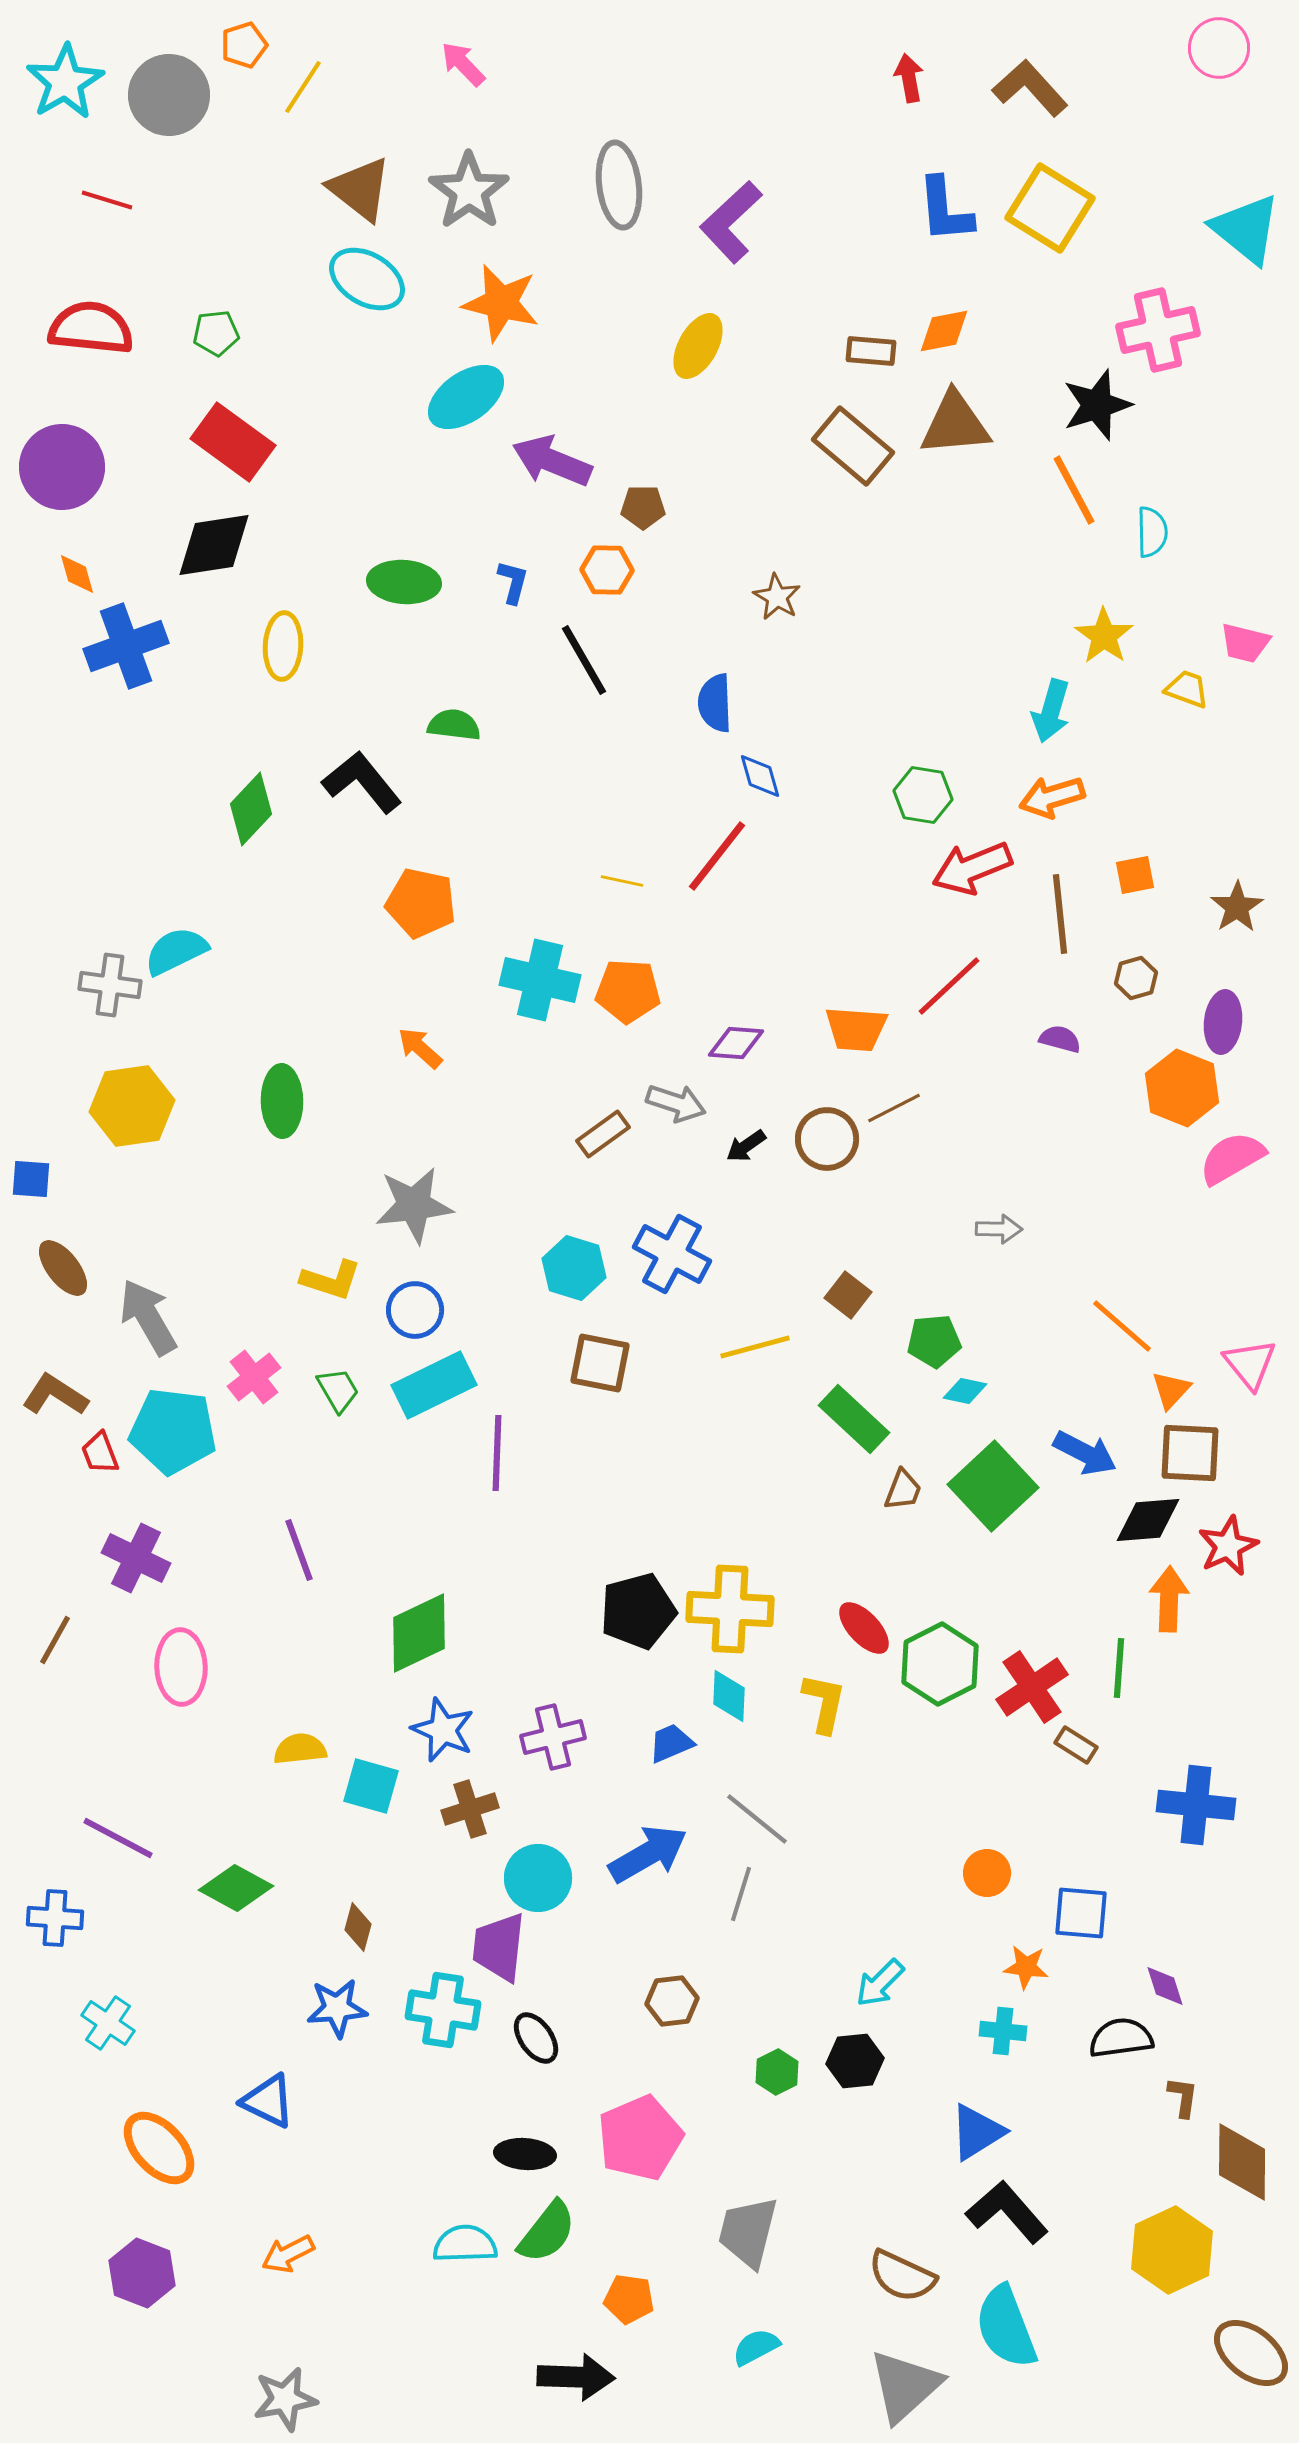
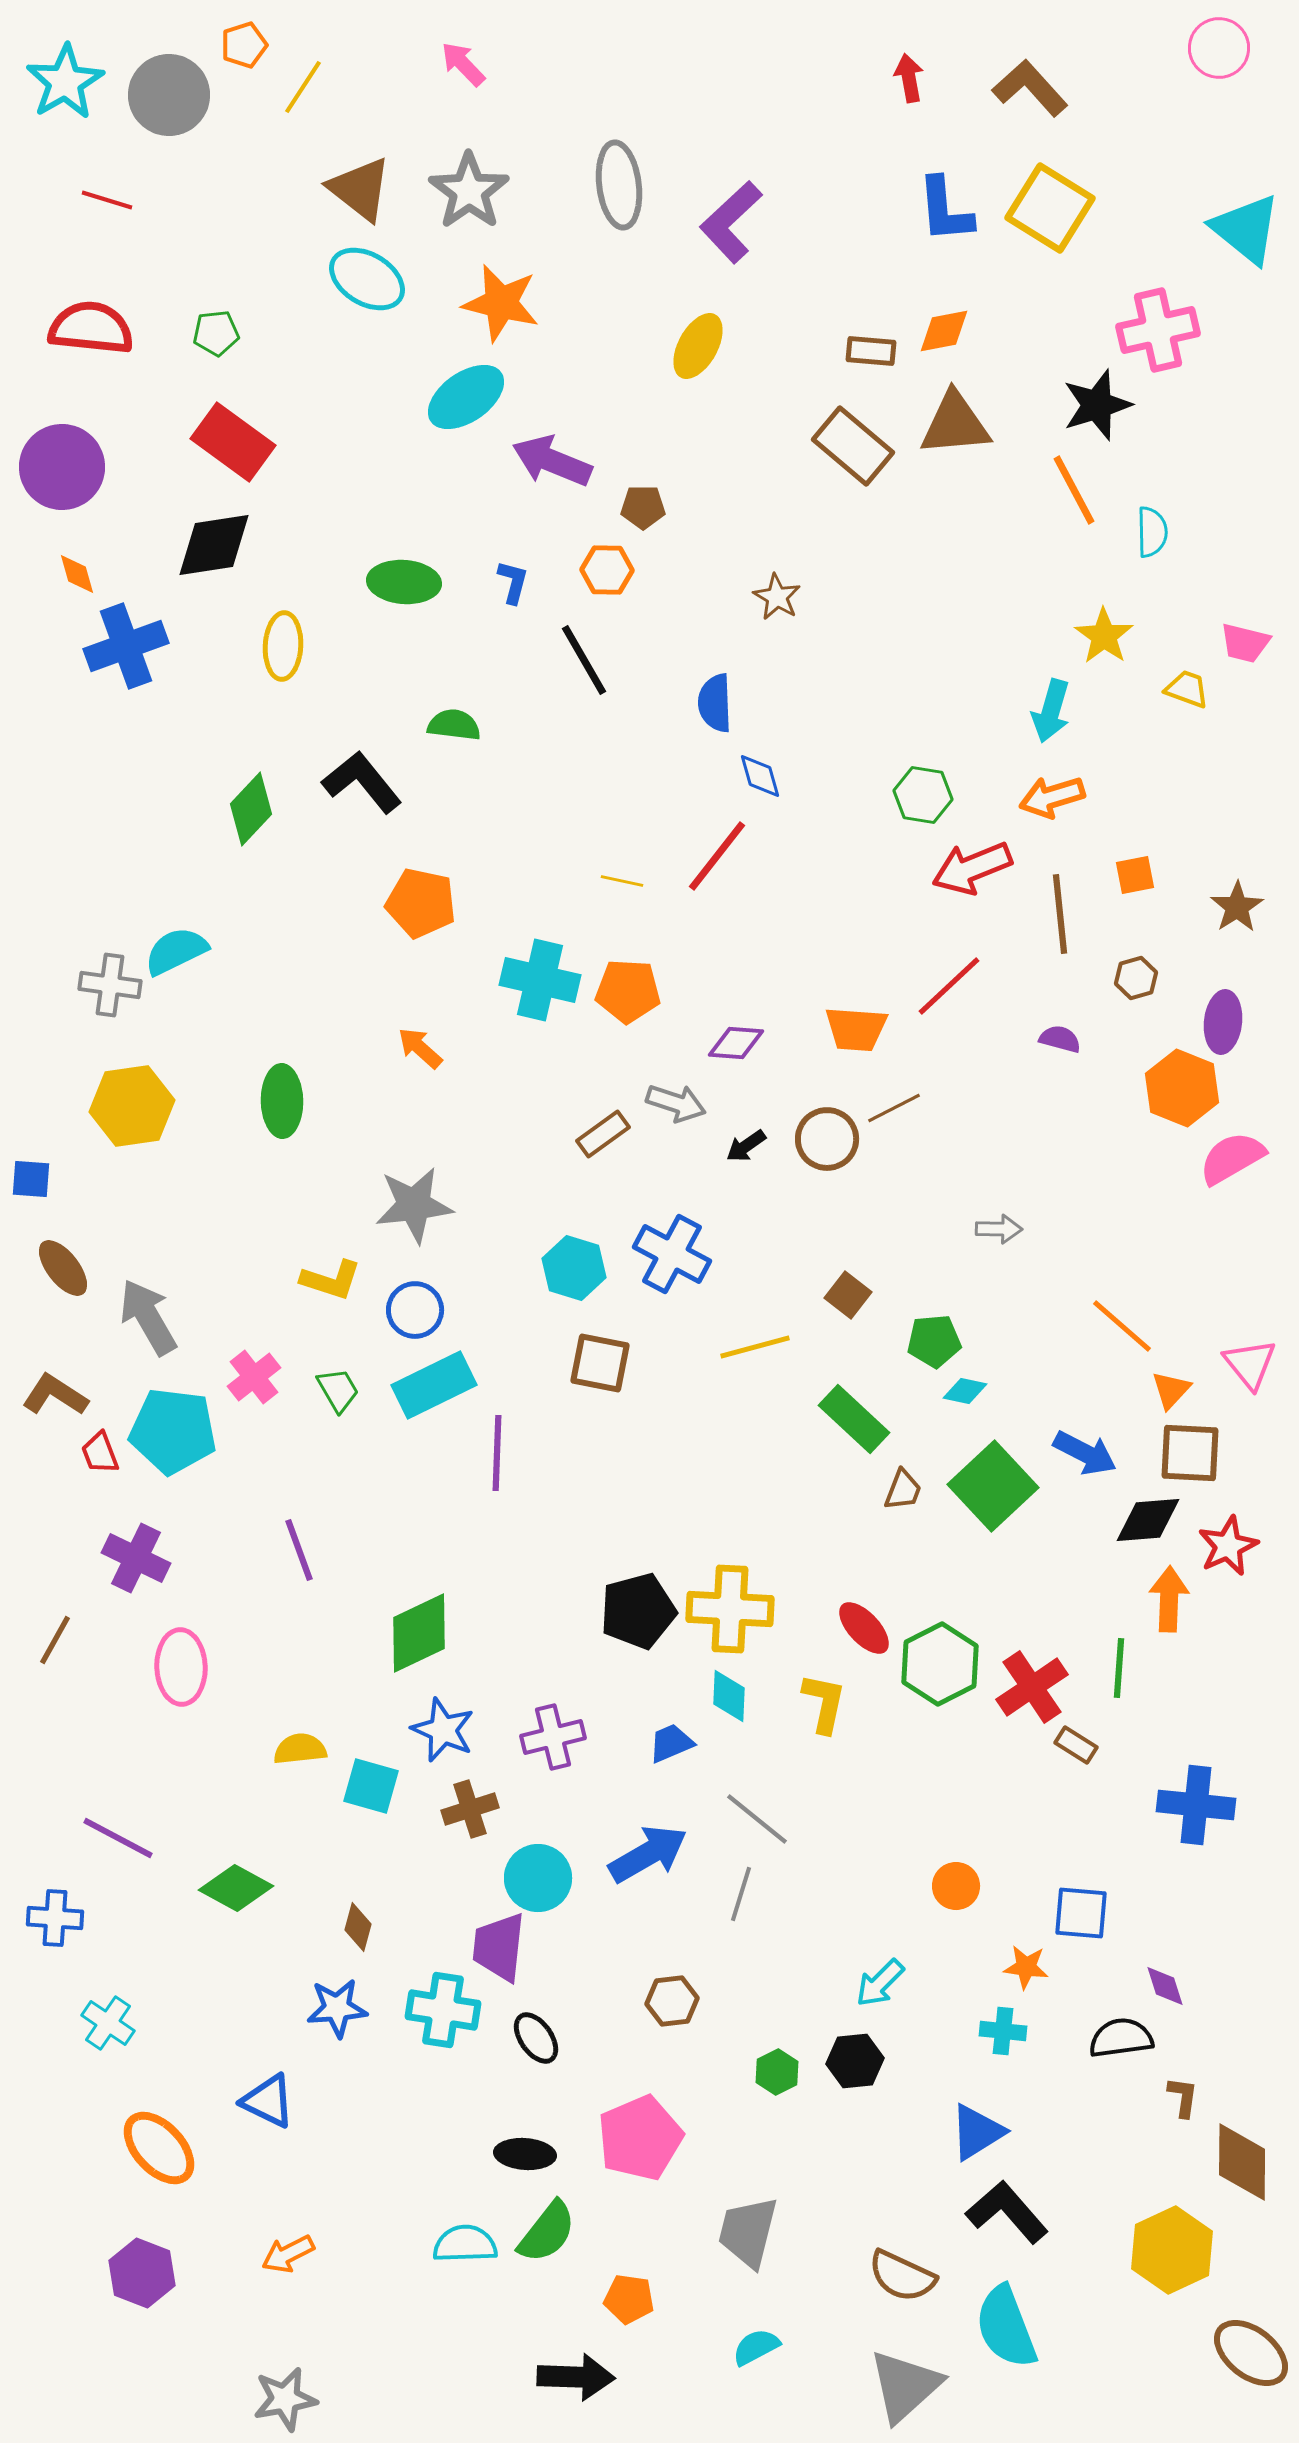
orange circle at (987, 1873): moved 31 px left, 13 px down
